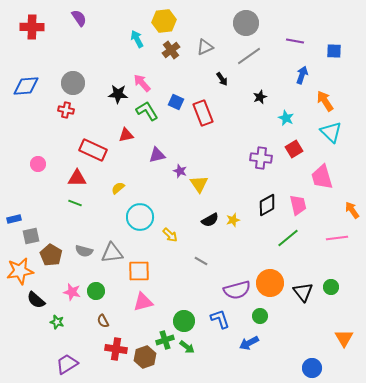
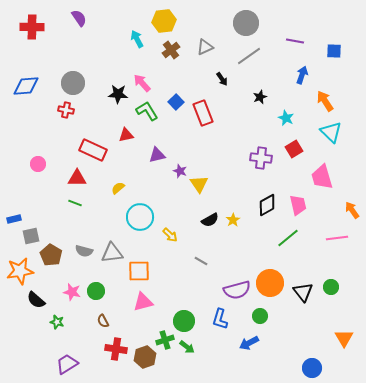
blue square at (176, 102): rotated 21 degrees clockwise
yellow star at (233, 220): rotated 16 degrees counterclockwise
blue L-shape at (220, 319): rotated 145 degrees counterclockwise
